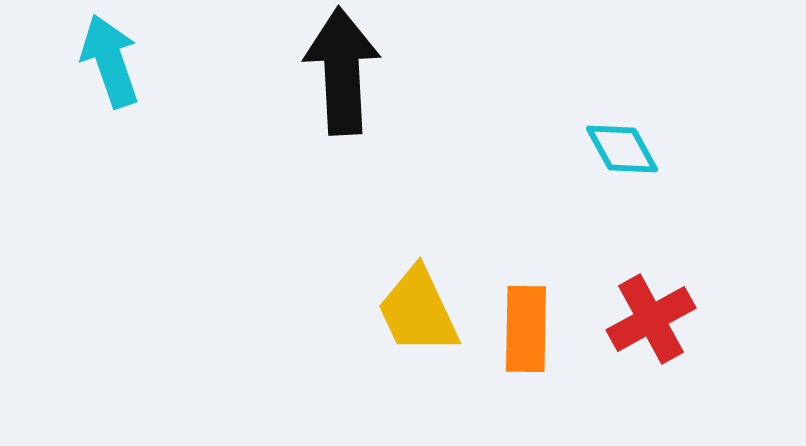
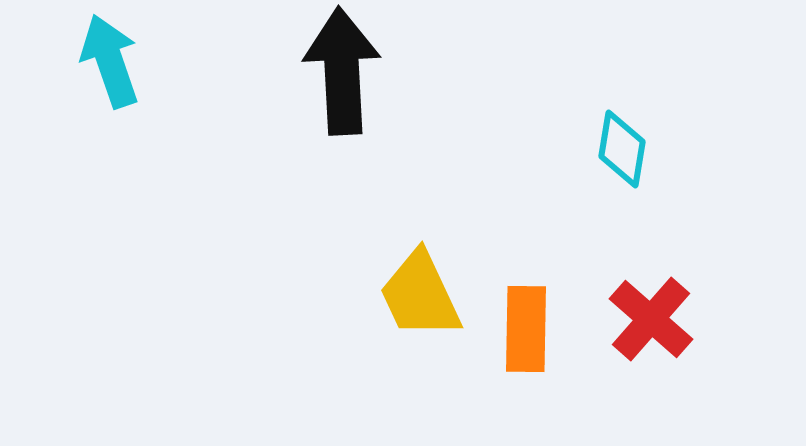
cyan diamond: rotated 38 degrees clockwise
yellow trapezoid: moved 2 px right, 16 px up
red cross: rotated 20 degrees counterclockwise
